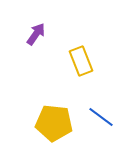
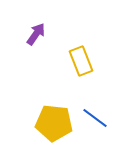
blue line: moved 6 px left, 1 px down
